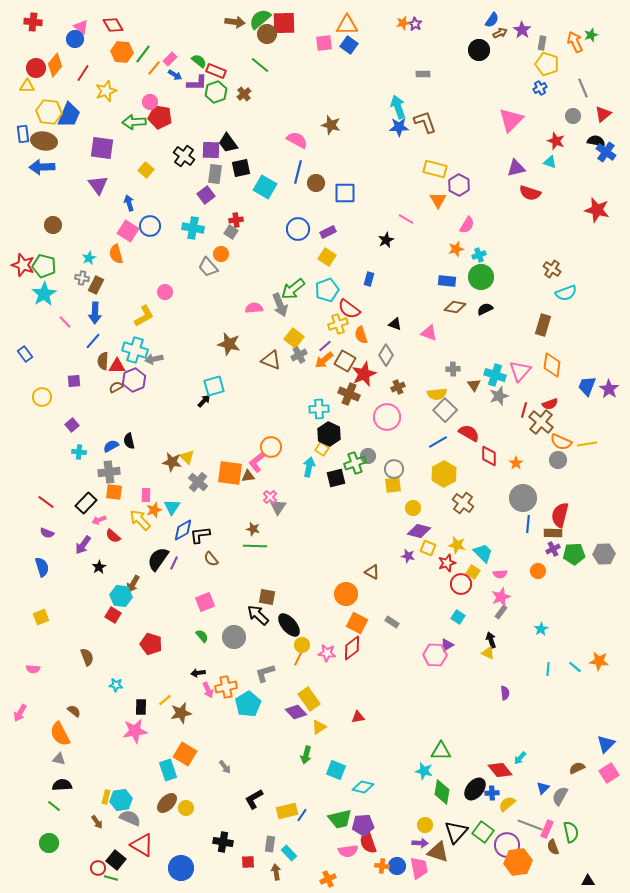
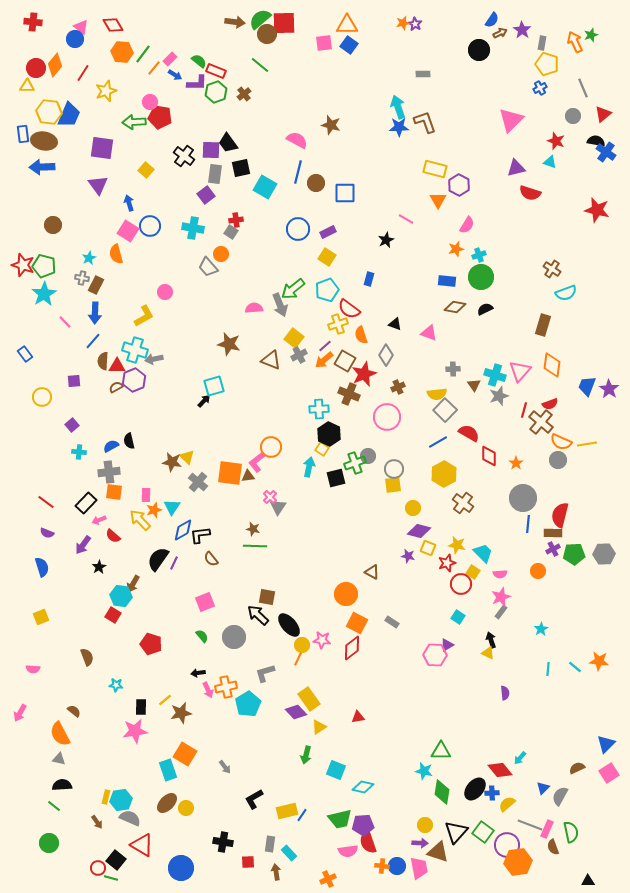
pink star at (327, 653): moved 5 px left, 13 px up
